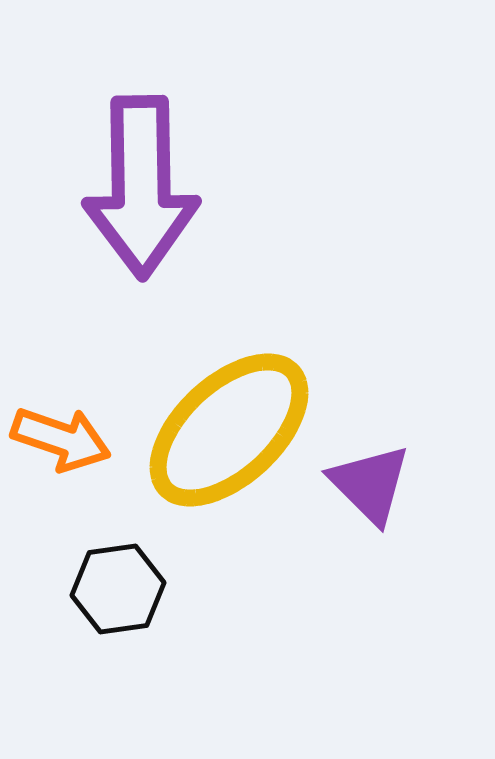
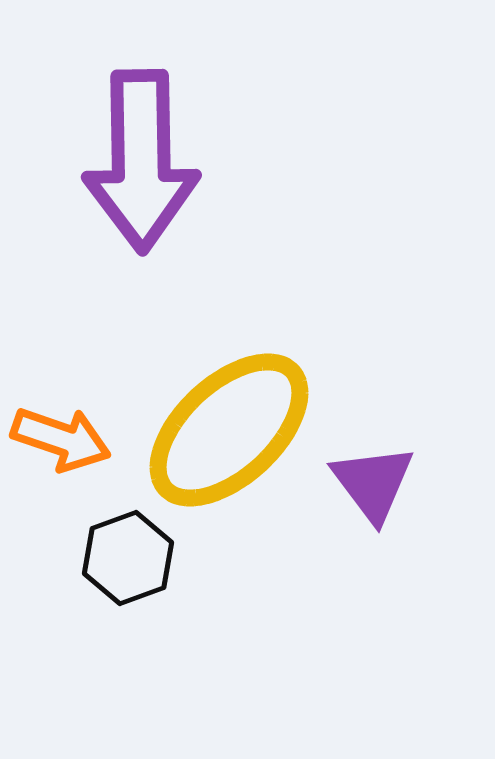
purple arrow: moved 26 px up
purple triangle: moved 3 px right, 1 px up; rotated 8 degrees clockwise
black hexagon: moved 10 px right, 31 px up; rotated 12 degrees counterclockwise
